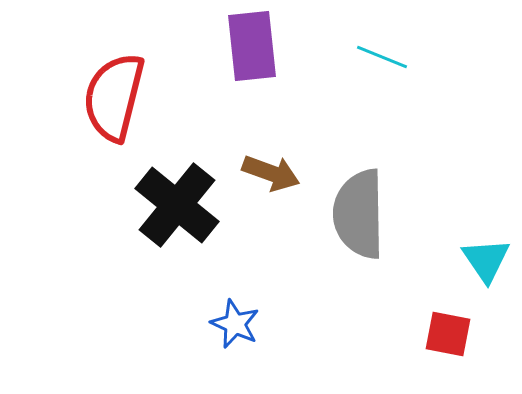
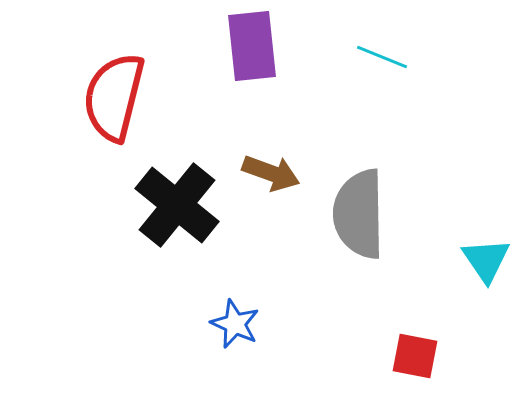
red square: moved 33 px left, 22 px down
